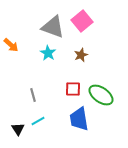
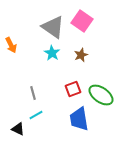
pink square: rotated 15 degrees counterclockwise
gray triangle: rotated 15 degrees clockwise
orange arrow: rotated 21 degrees clockwise
cyan star: moved 4 px right
red square: rotated 21 degrees counterclockwise
gray line: moved 2 px up
cyan line: moved 2 px left, 6 px up
black triangle: rotated 32 degrees counterclockwise
